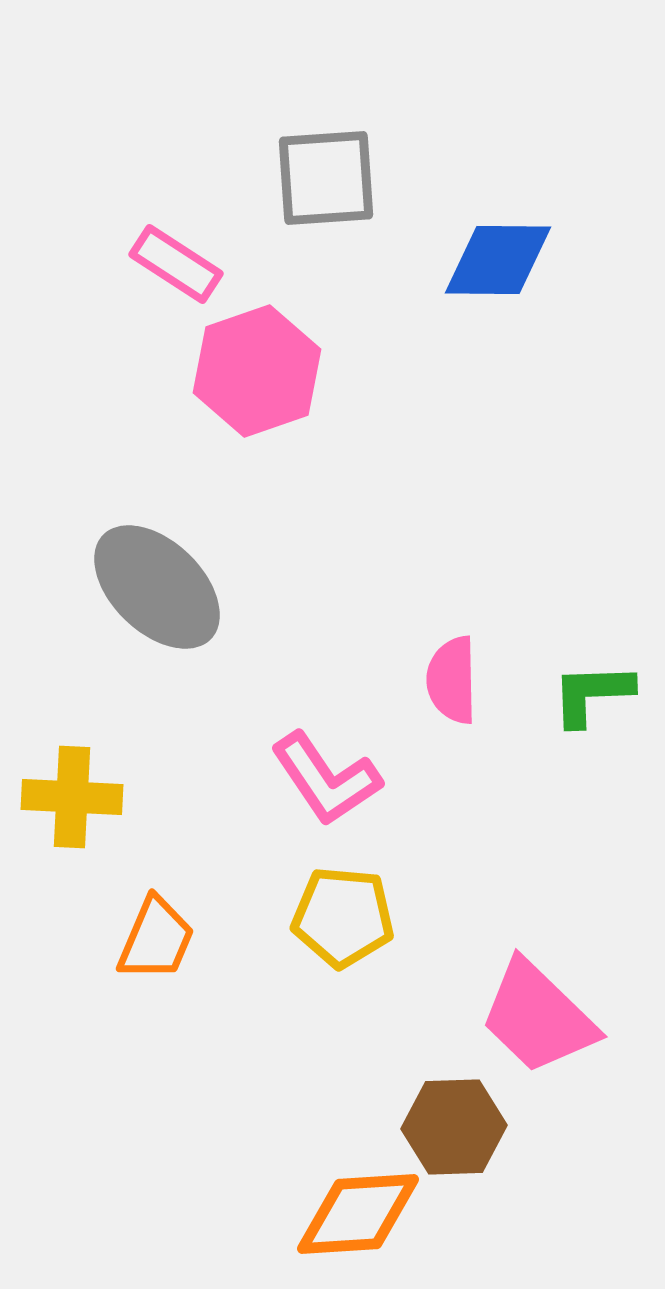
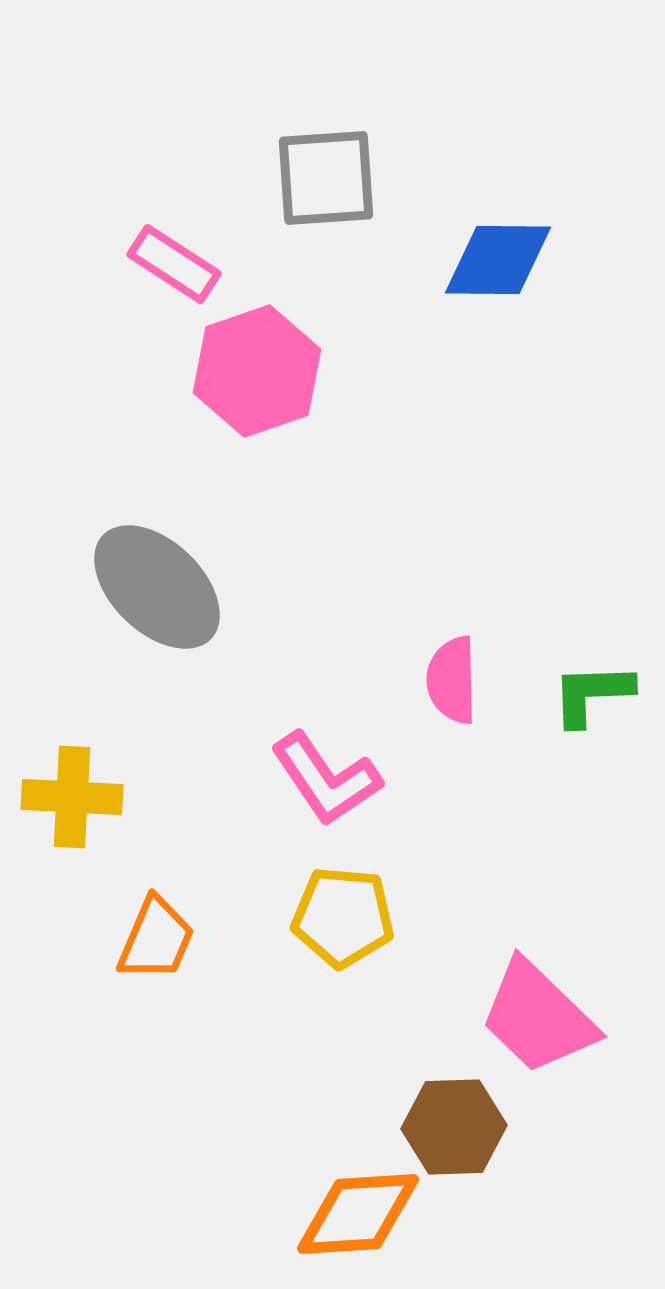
pink rectangle: moved 2 px left
